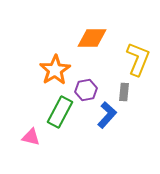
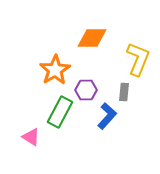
purple hexagon: rotated 10 degrees clockwise
blue L-shape: moved 1 px down
pink triangle: rotated 18 degrees clockwise
